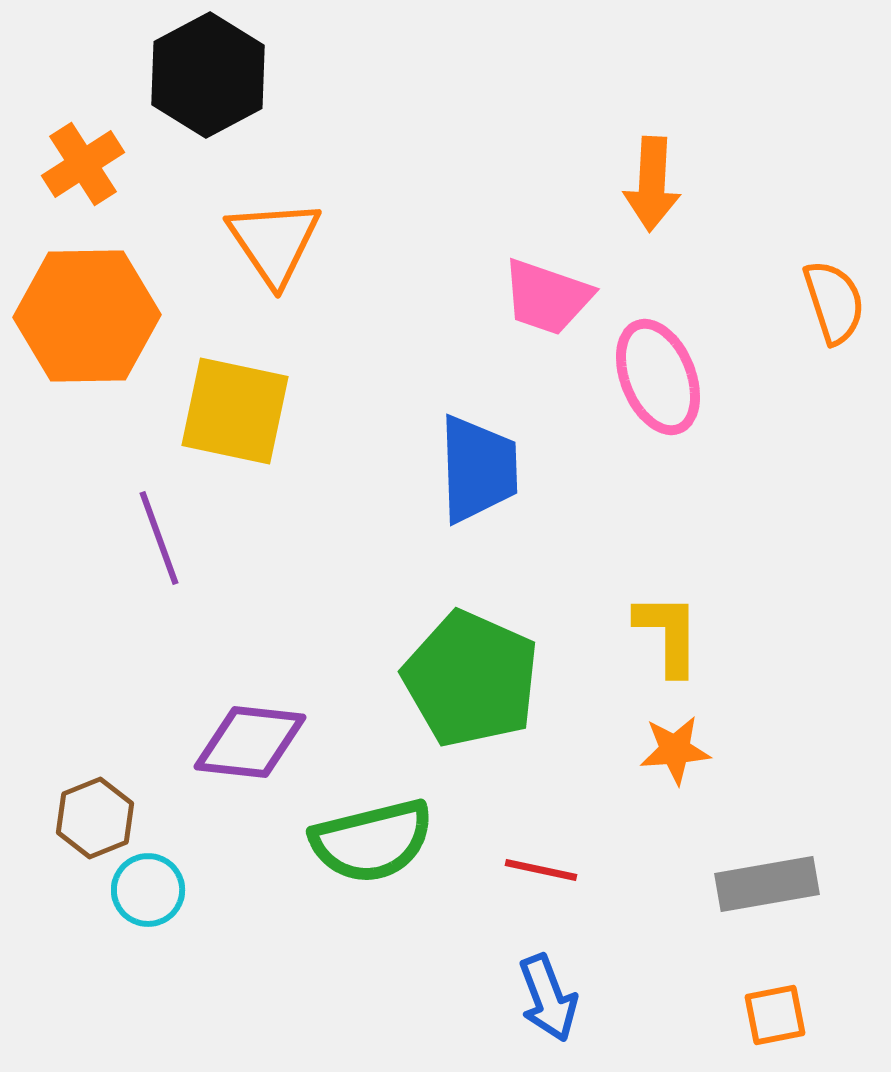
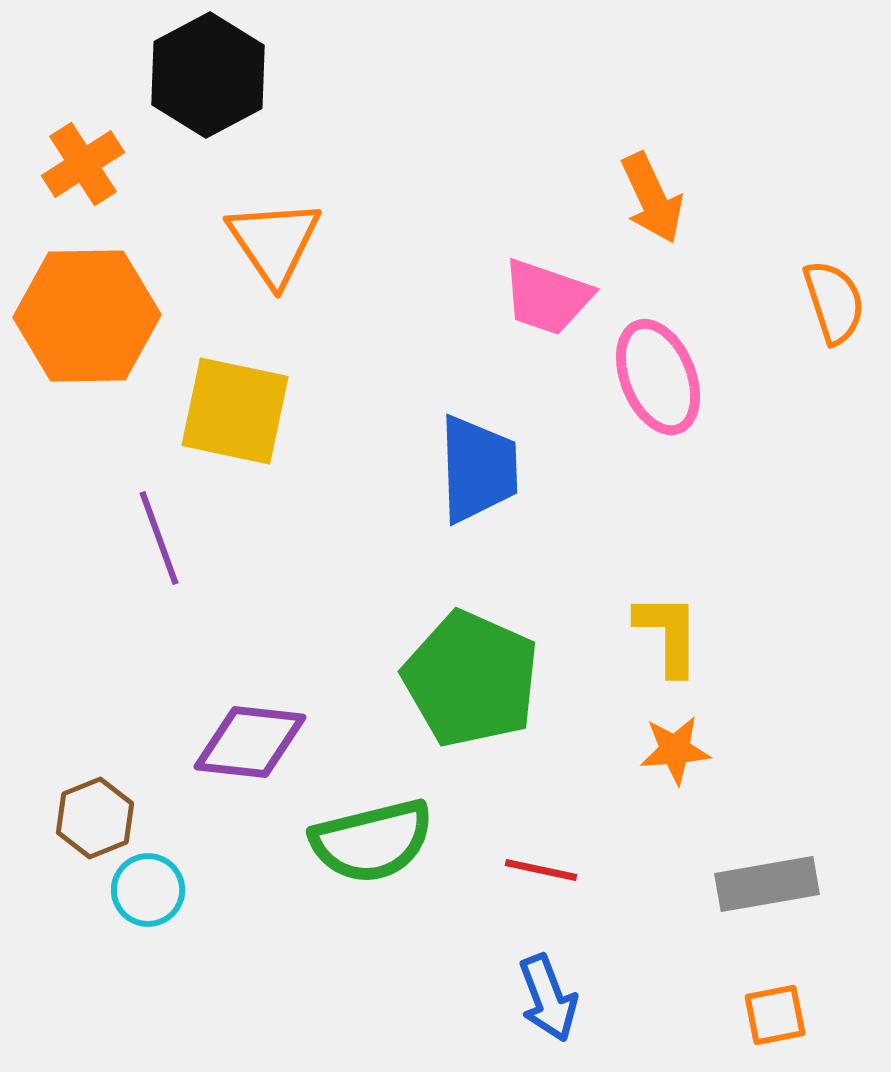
orange arrow: moved 14 px down; rotated 28 degrees counterclockwise
